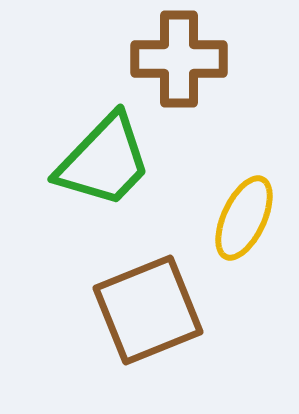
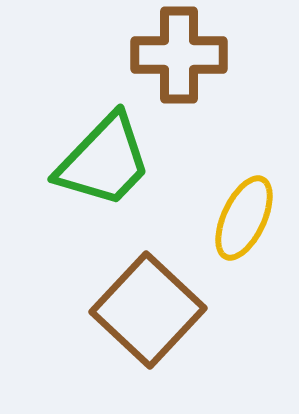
brown cross: moved 4 px up
brown square: rotated 25 degrees counterclockwise
